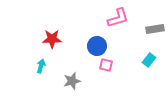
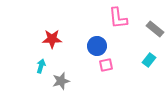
pink L-shape: rotated 100 degrees clockwise
gray rectangle: rotated 48 degrees clockwise
pink square: rotated 24 degrees counterclockwise
gray star: moved 11 px left
